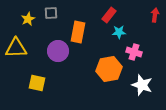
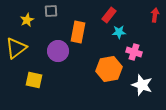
gray square: moved 2 px up
yellow star: moved 1 px left, 1 px down
yellow triangle: rotated 35 degrees counterclockwise
yellow square: moved 3 px left, 3 px up
